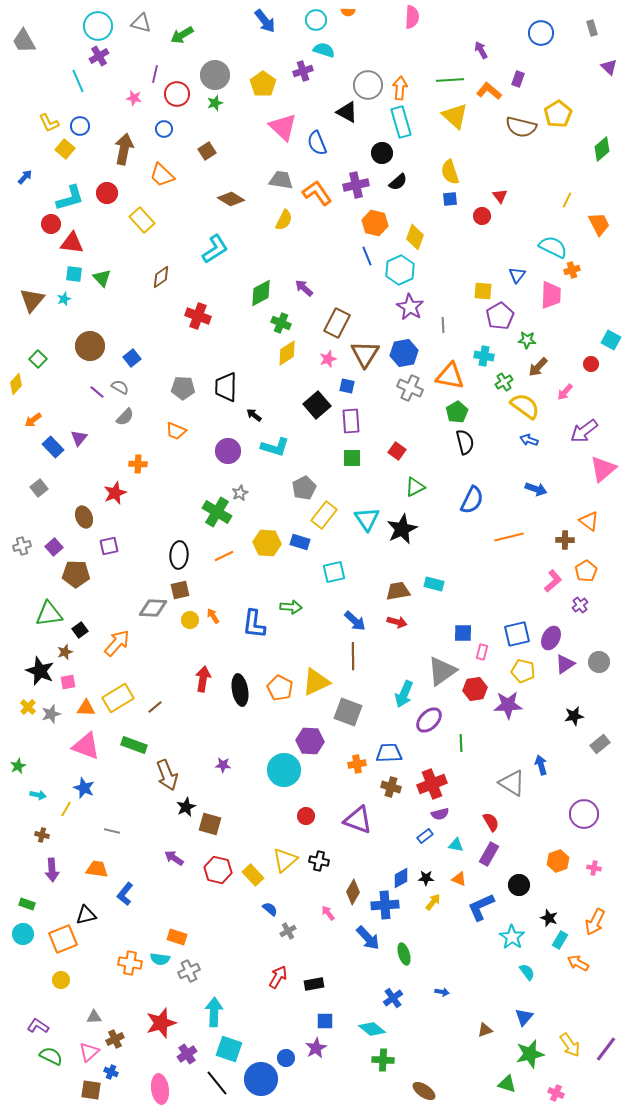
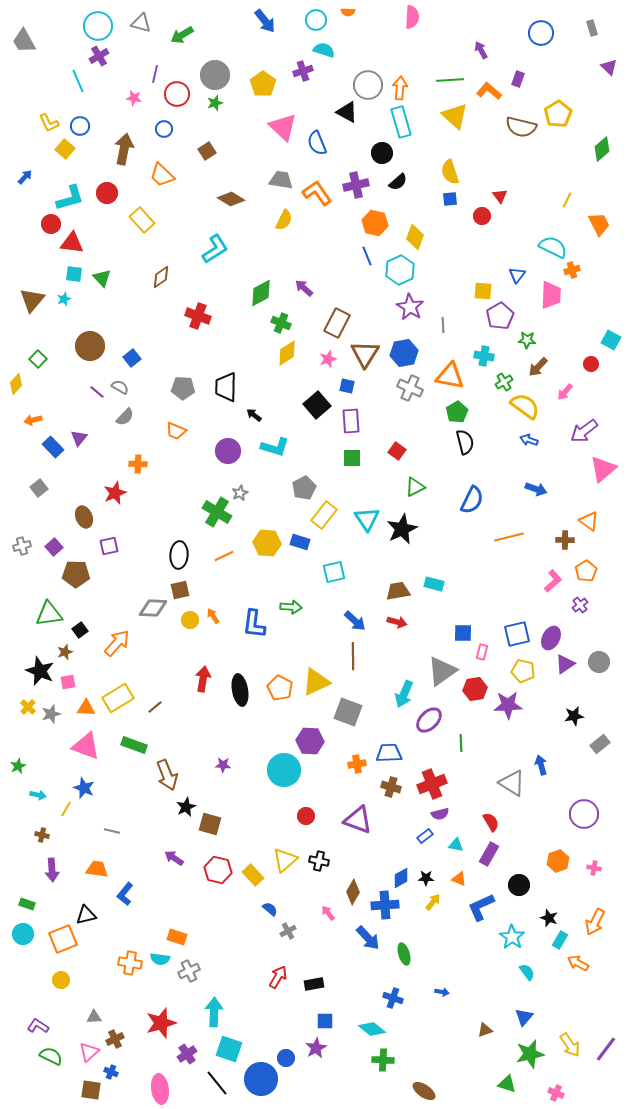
orange arrow at (33, 420): rotated 24 degrees clockwise
blue cross at (393, 998): rotated 36 degrees counterclockwise
